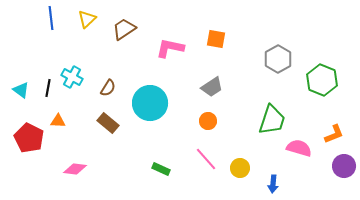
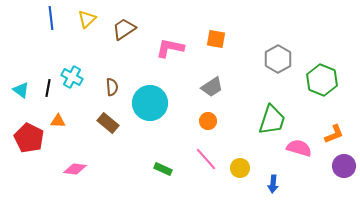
brown semicircle: moved 4 px right, 1 px up; rotated 36 degrees counterclockwise
green rectangle: moved 2 px right
